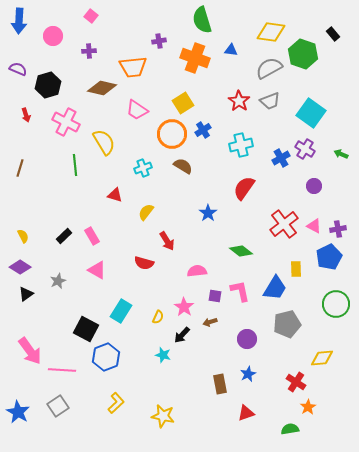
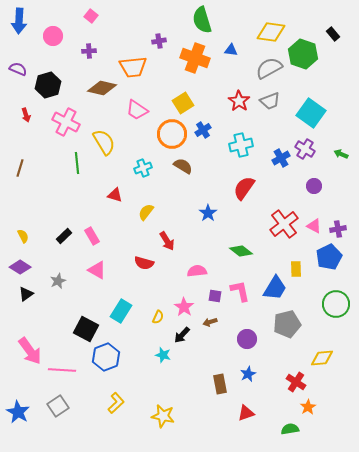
green line at (75, 165): moved 2 px right, 2 px up
